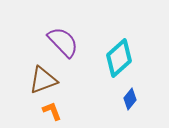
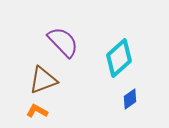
blue diamond: rotated 15 degrees clockwise
orange L-shape: moved 15 px left; rotated 40 degrees counterclockwise
